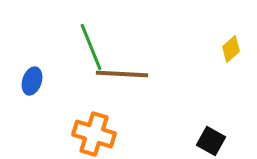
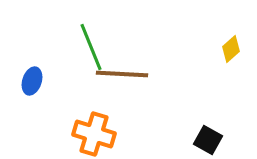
black square: moved 3 px left, 1 px up
